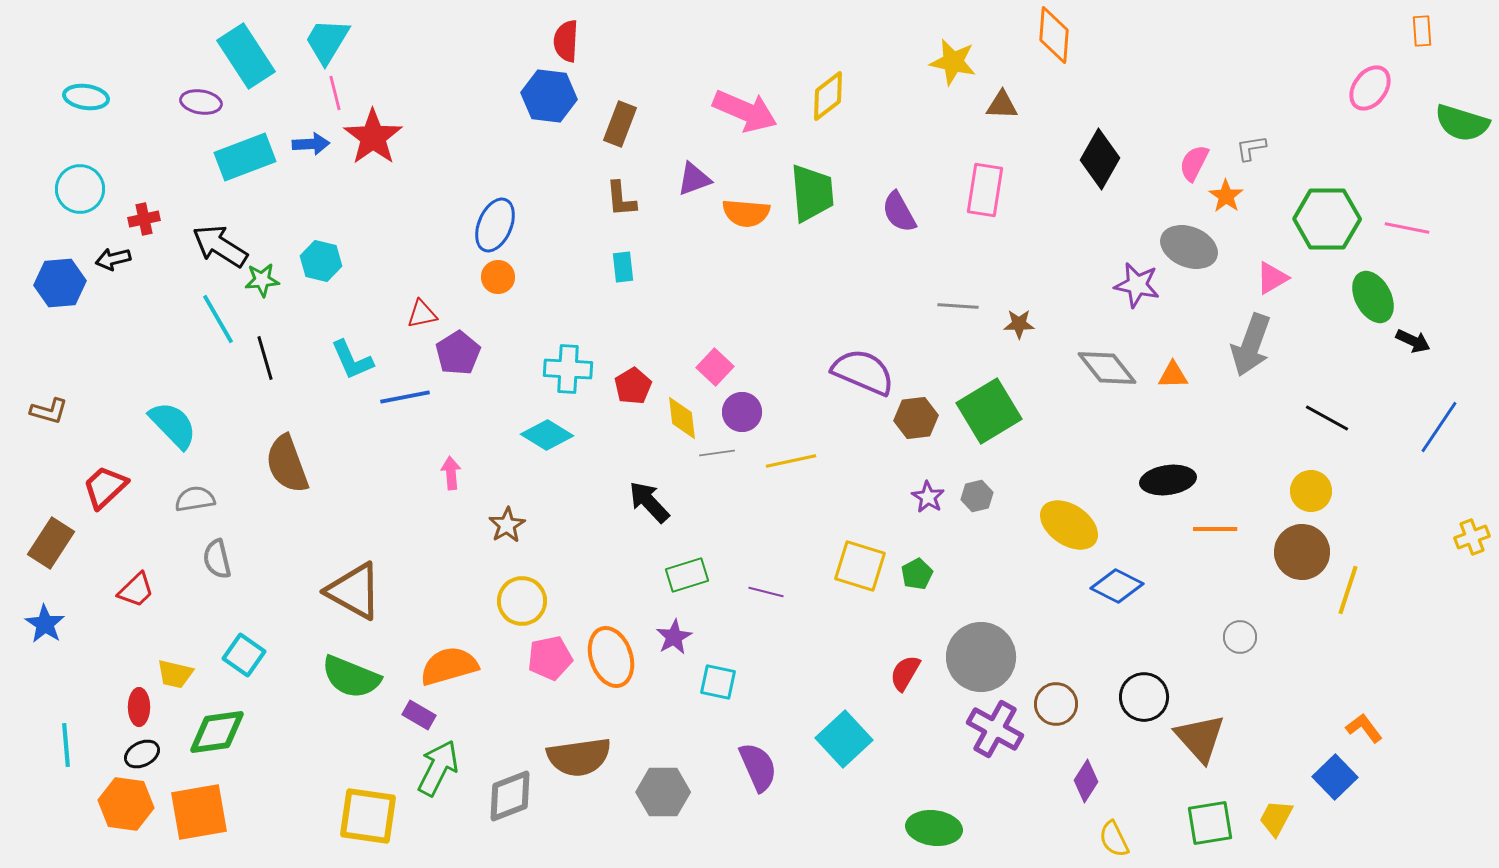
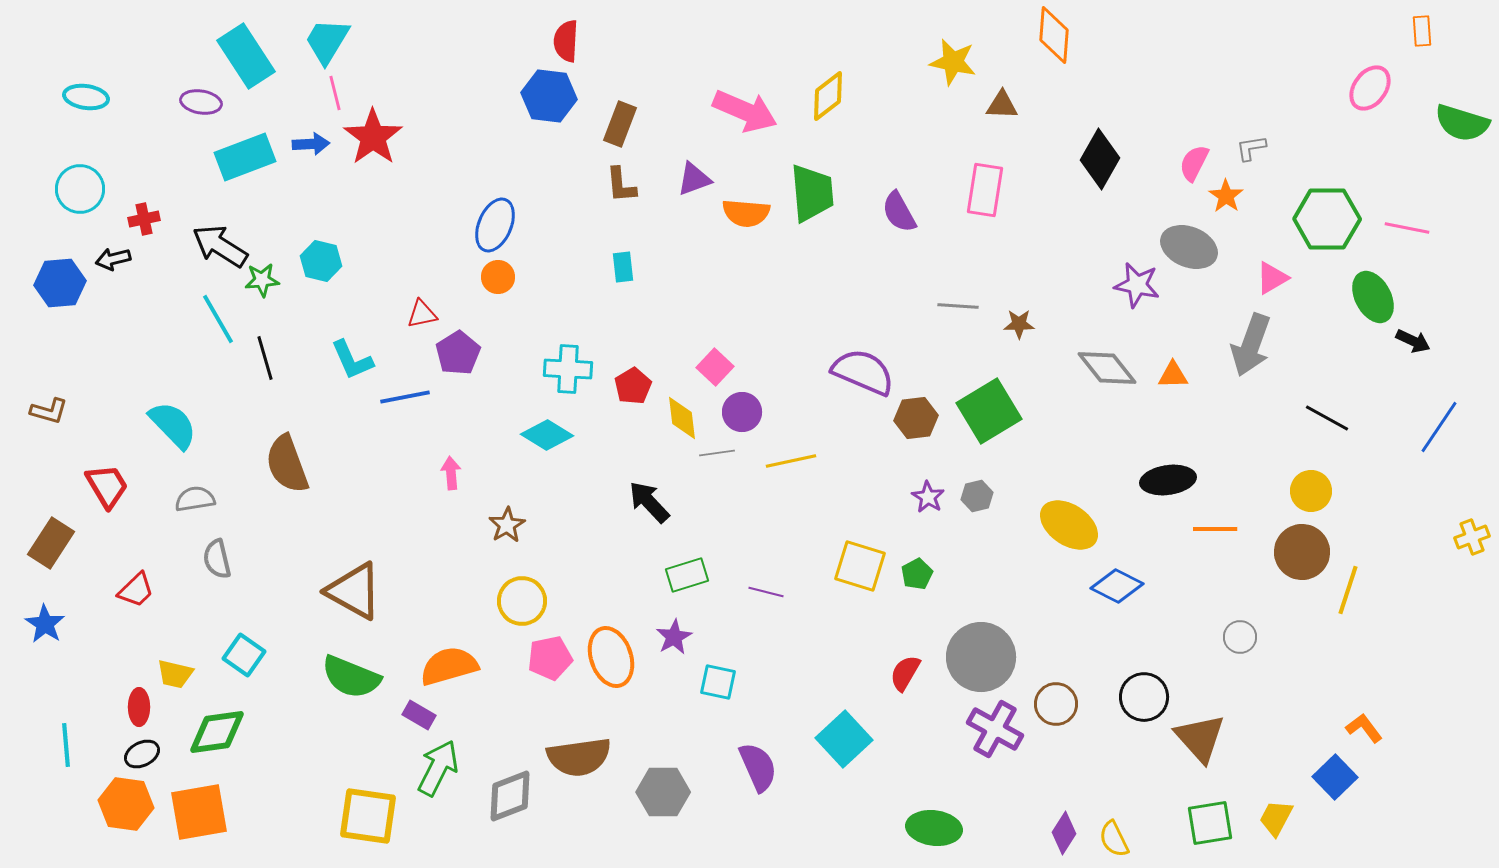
brown L-shape at (621, 199): moved 14 px up
red trapezoid at (105, 487): moved 2 px right, 1 px up; rotated 102 degrees clockwise
purple diamond at (1086, 781): moved 22 px left, 52 px down
